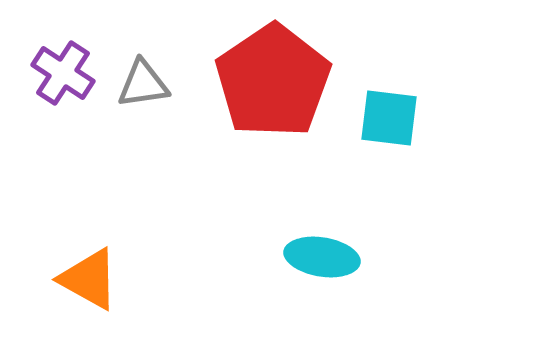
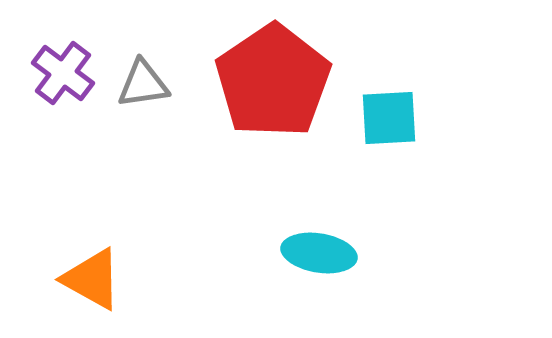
purple cross: rotated 4 degrees clockwise
cyan square: rotated 10 degrees counterclockwise
cyan ellipse: moved 3 px left, 4 px up
orange triangle: moved 3 px right
